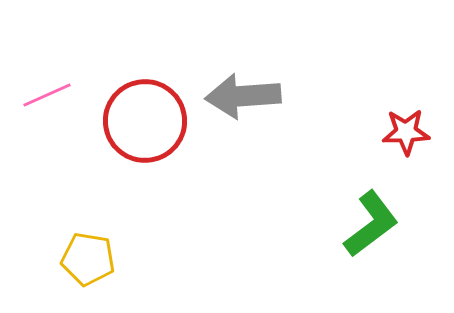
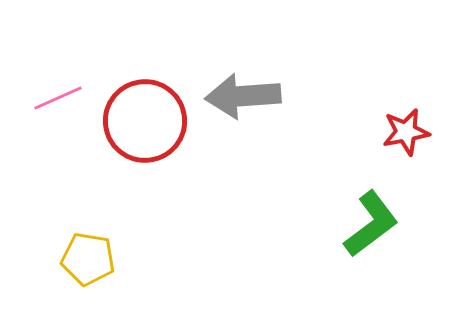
pink line: moved 11 px right, 3 px down
red star: rotated 9 degrees counterclockwise
